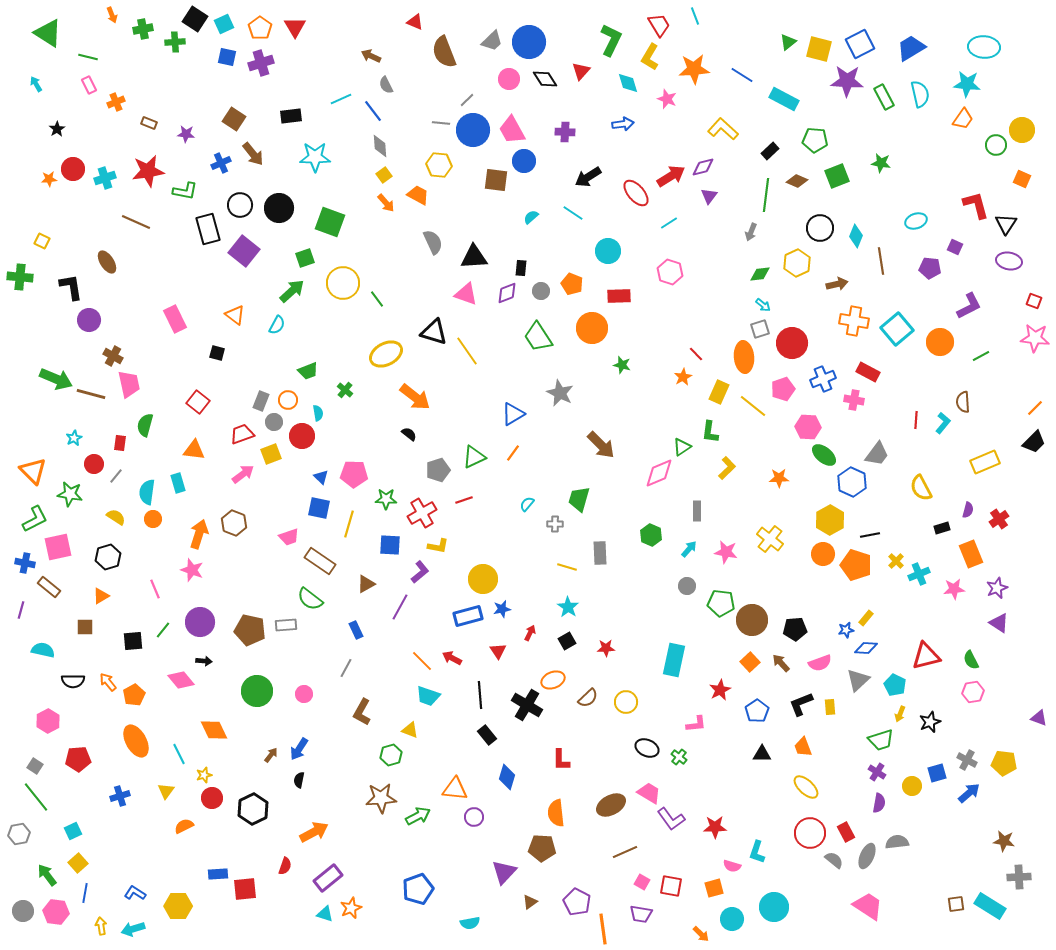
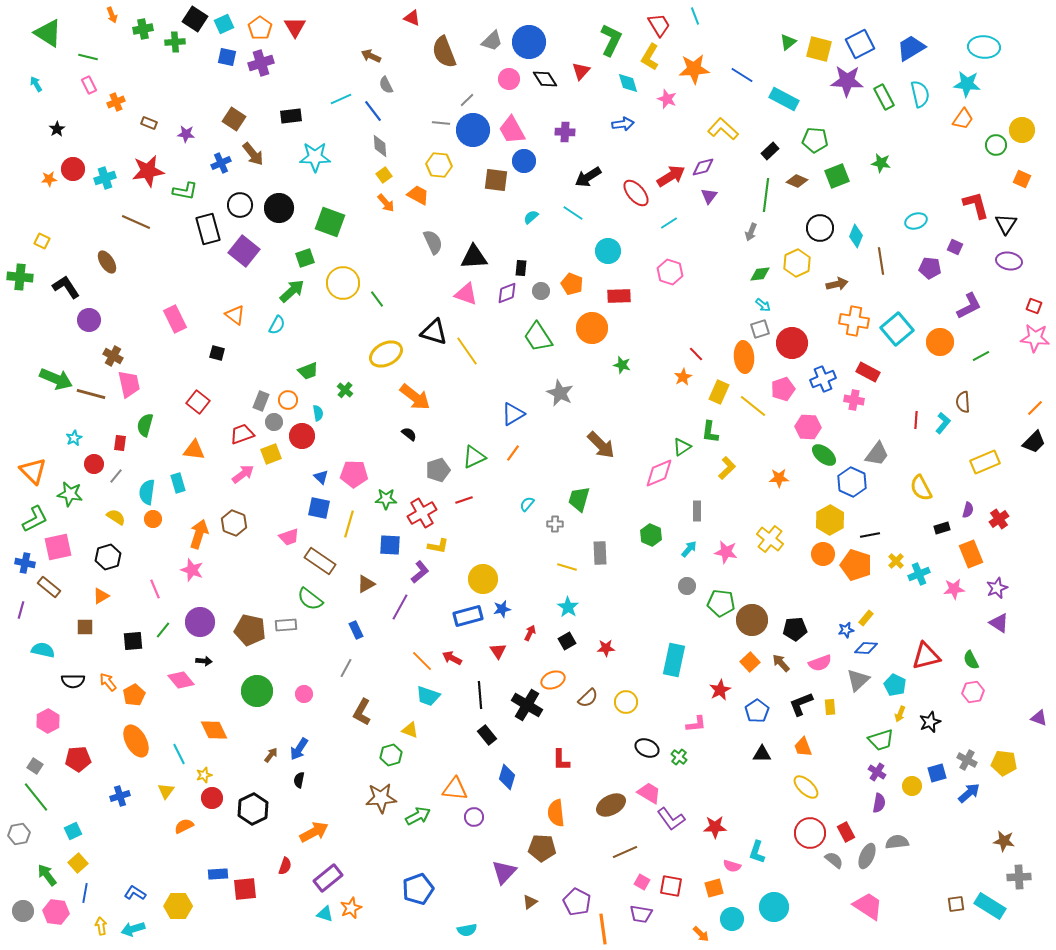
red triangle at (415, 22): moved 3 px left, 4 px up
black L-shape at (71, 287): moved 5 px left; rotated 24 degrees counterclockwise
red square at (1034, 301): moved 5 px down
cyan semicircle at (470, 923): moved 3 px left, 7 px down
